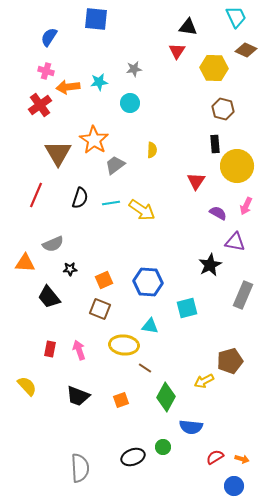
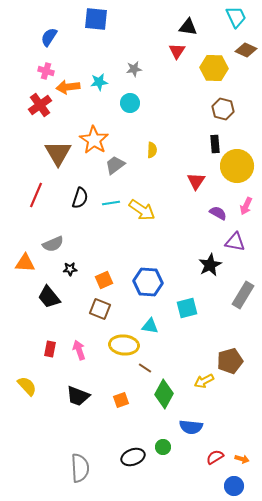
gray rectangle at (243, 295): rotated 8 degrees clockwise
green diamond at (166, 397): moved 2 px left, 3 px up
